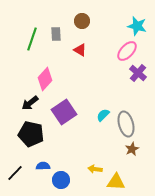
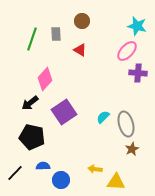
purple cross: rotated 36 degrees counterclockwise
cyan semicircle: moved 2 px down
black pentagon: moved 1 px right, 3 px down
